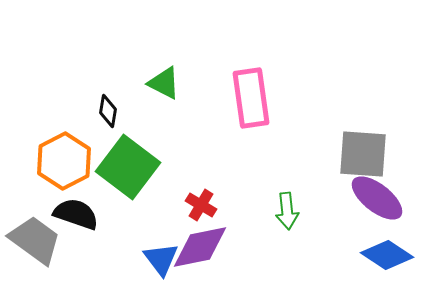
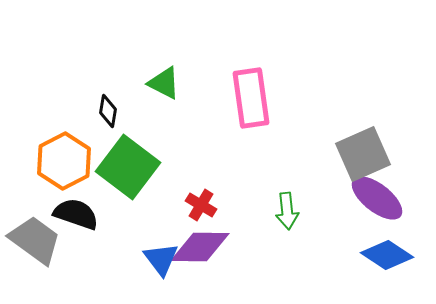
gray square: rotated 28 degrees counterclockwise
purple diamond: rotated 12 degrees clockwise
